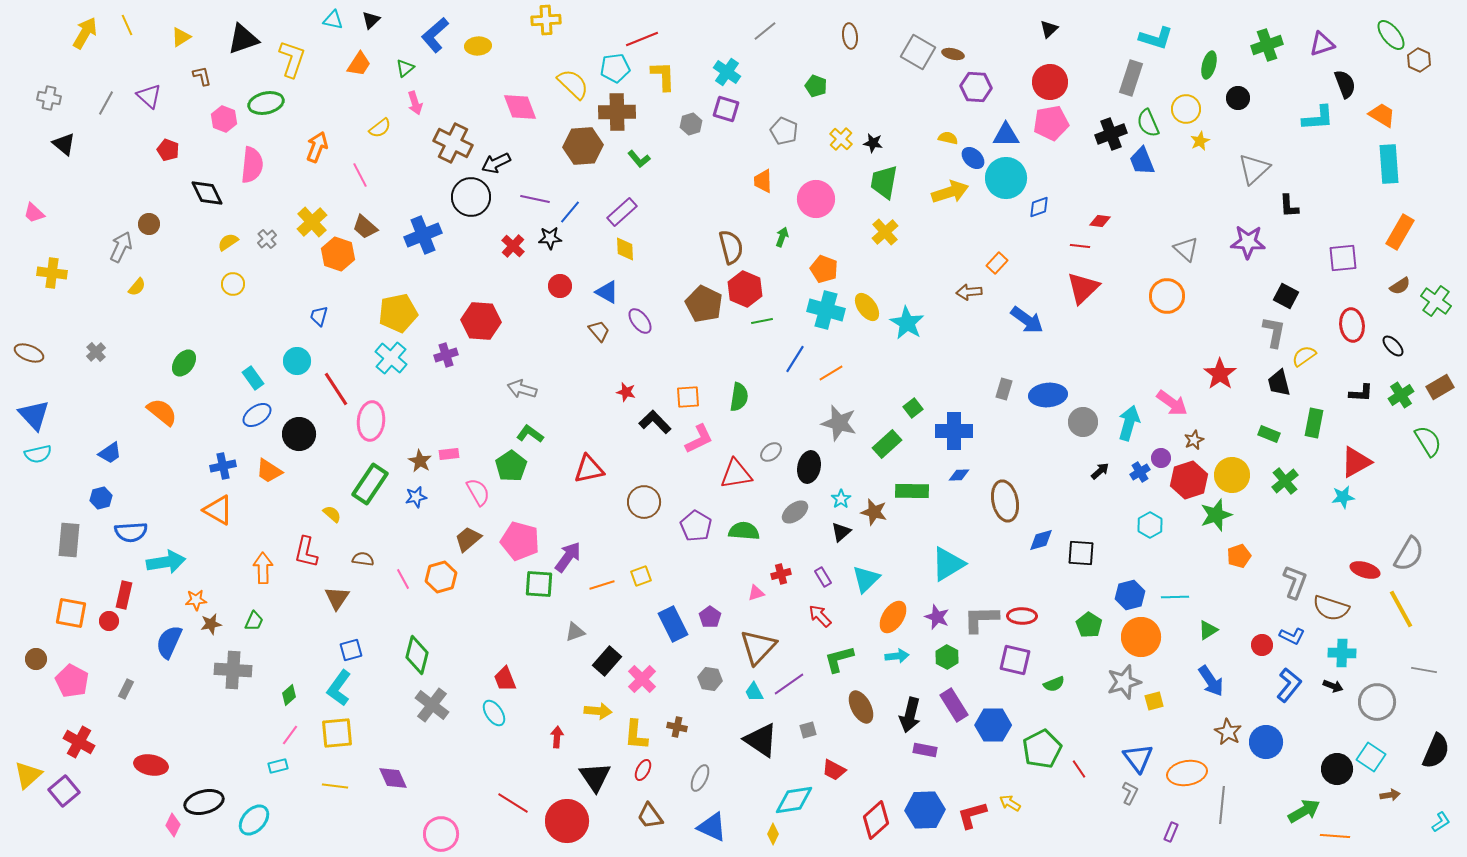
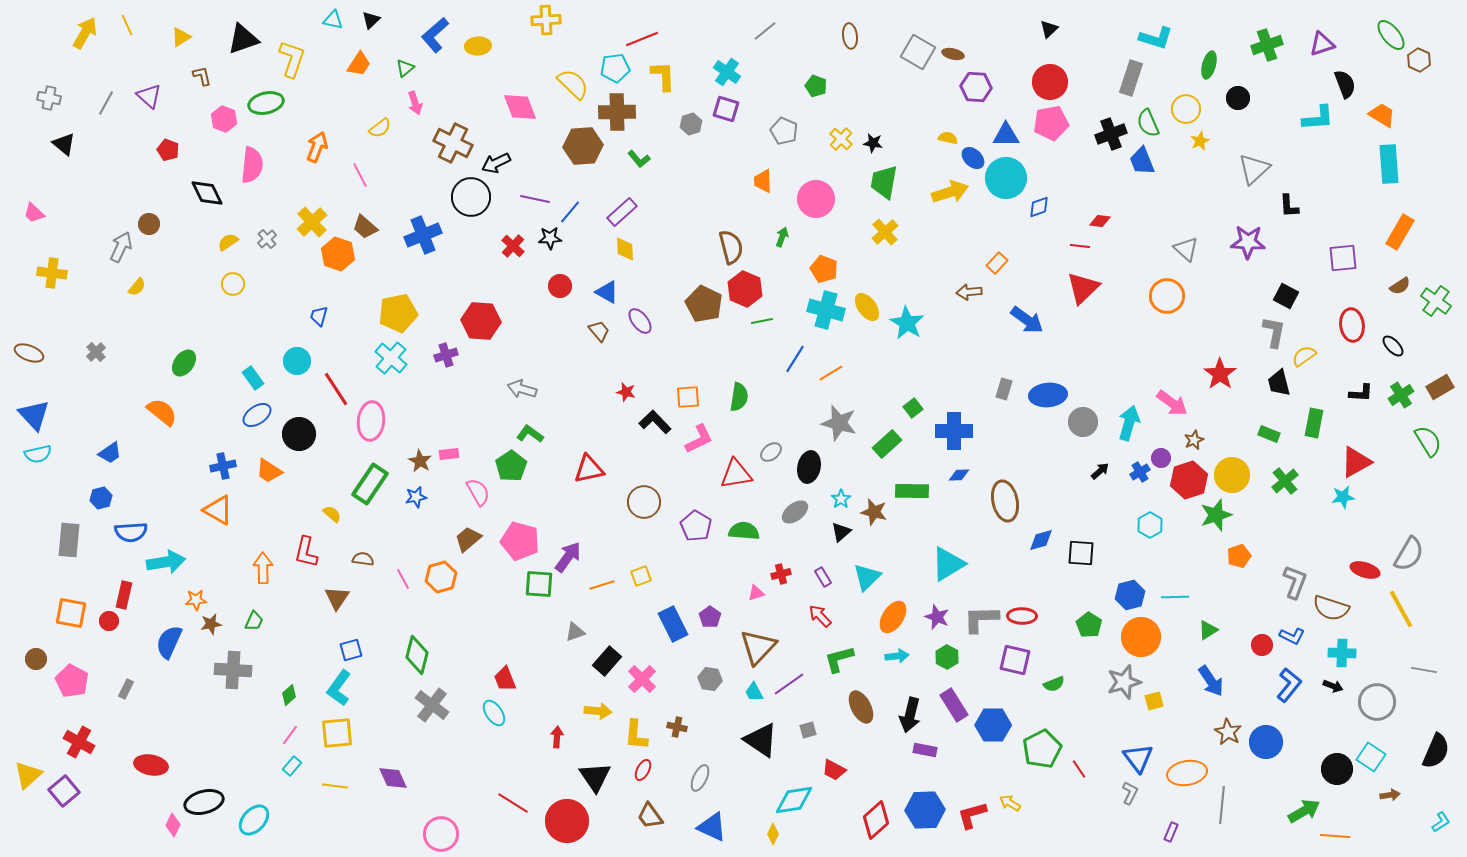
cyan triangle at (866, 579): moved 1 px right, 2 px up
cyan rectangle at (278, 766): moved 14 px right; rotated 36 degrees counterclockwise
